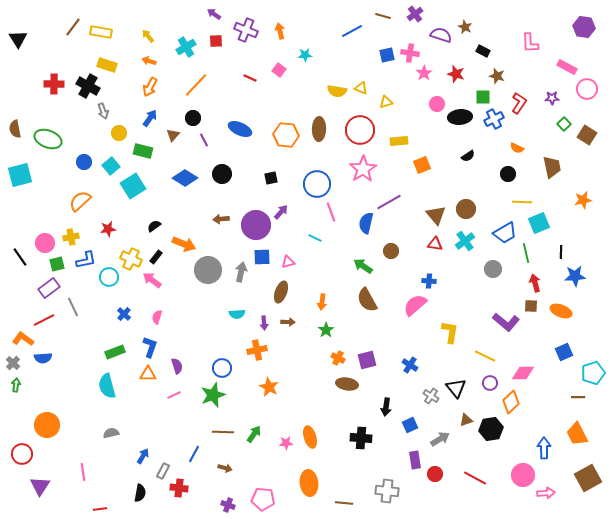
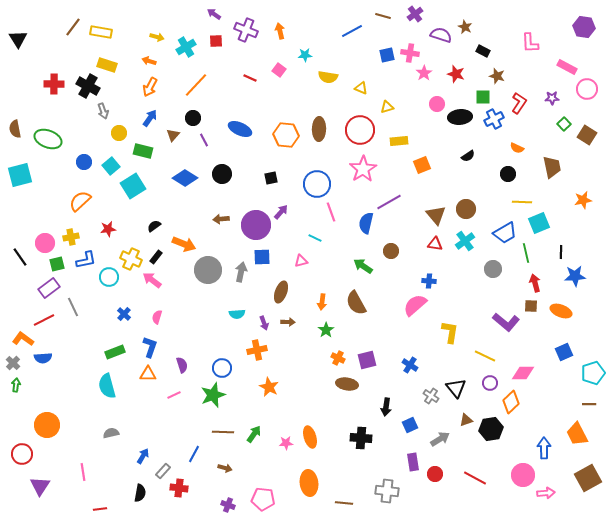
yellow arrow at (148, 36): moved 9 px right, 1 px down; rotated 144 degrees clockwise
yellow semicircle at (337, 91): moved 9 px left, 14 px up
yellow triangle at (386, 102): moved 1 px right, 5 px down
pink triangle at (288, 262): moved 13 px right, 1 px up
brown semicircle at (367, 300): moved 11 px left, 3 px down
purple arrow at (264, 323): rotated 16 degrees counterclockwise
purple semicircle at (177, 366): moved 5 px right, 1 px up
brown line at (578, 397): moved 11 px right, 7 px down
purple rectangle at (415, 460): moved 2 px left, 2 px down
gray rectangle at (163, 471): rotated 14 degrees clockwise
